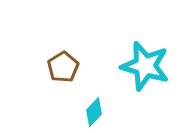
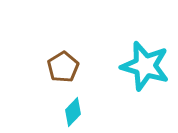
cyan diamond: moved 21 px left
